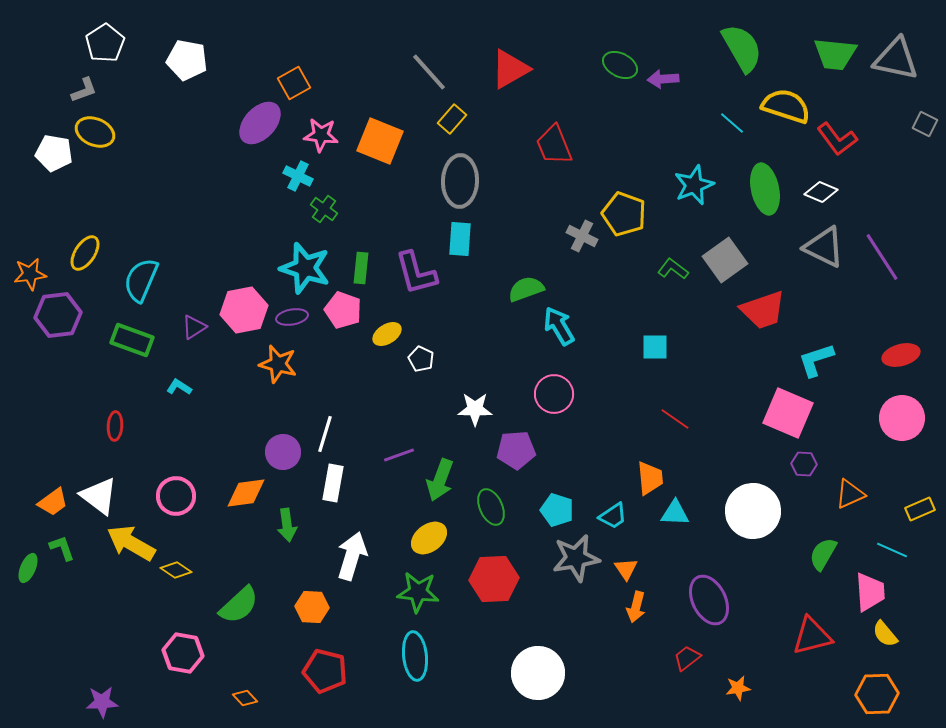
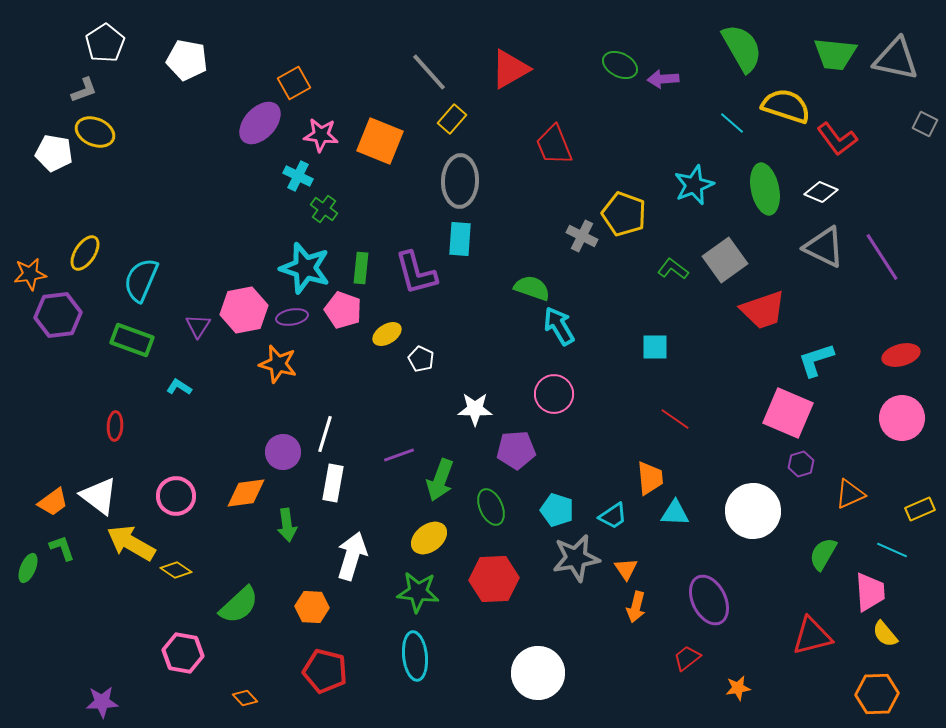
green semicircle at (526, 289): moved 6 px right, 1 px up; rotated 39 degrees clockwise
purple triangle at (194, 327): moved 4 px right, 1 px up; rotated 24 degrees counterclockwise
purple hexagon at (804, 464): moved 3 px left; rotated 20 degrees counterclockwise
